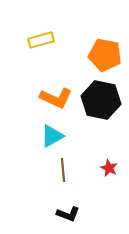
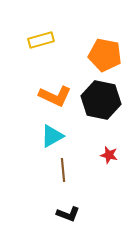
orange L-shape: moved 1 px left, 2 px up
red star: moved 13 px up; rotated 12 degrees counterclockwise
